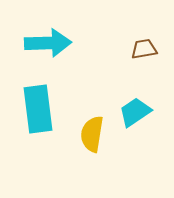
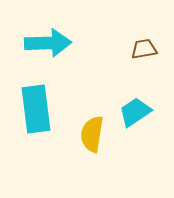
cyan rectangle: moved 2 px left
